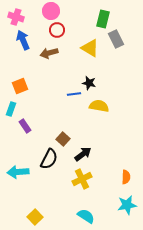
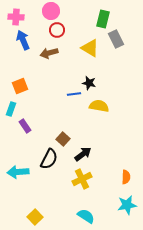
pink cross: rotated 14 degrees counterclockwise
